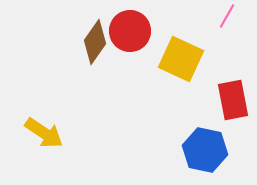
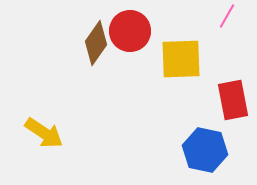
brown diamond: moved 1 px right, 1 px down
yellow square: rotated 27 degrees counterclockwise
